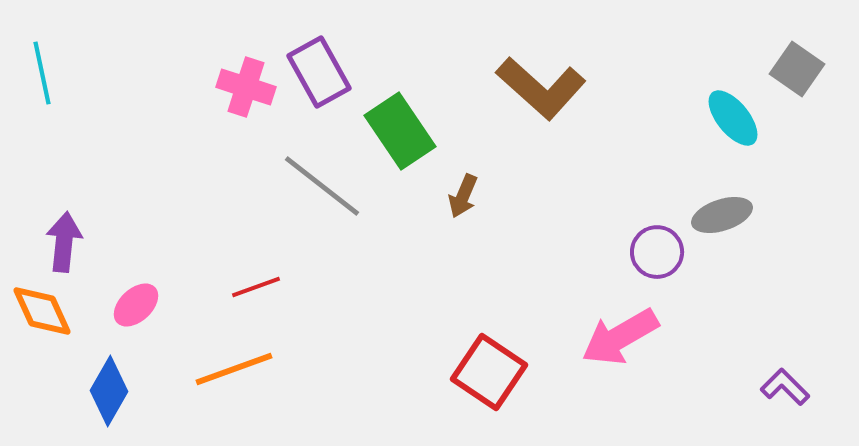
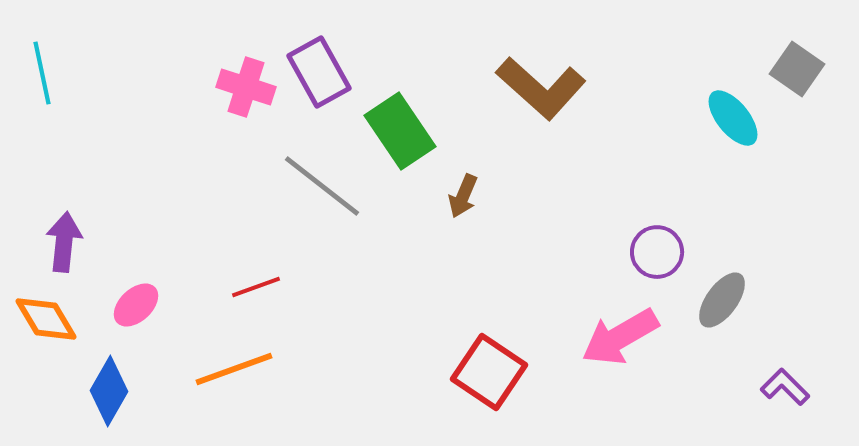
gray ellipse: moved 85 px down; rotated 36 degrees counterclockwise
orange diamond: moved 4 px right, 8 px down; rotated 6 degrees counterclockwise
